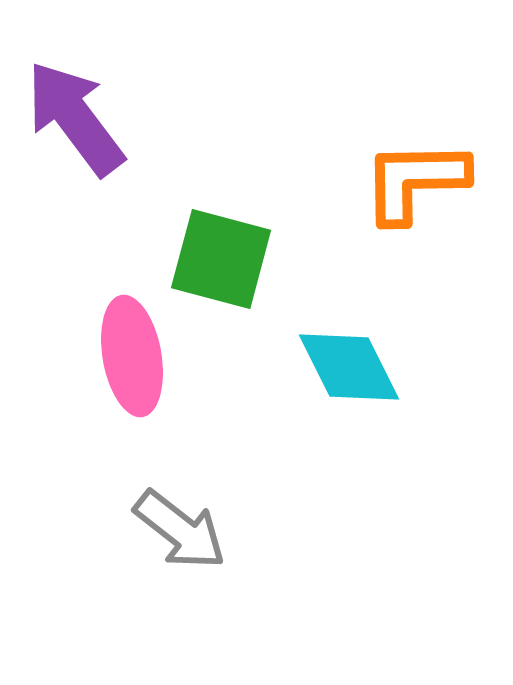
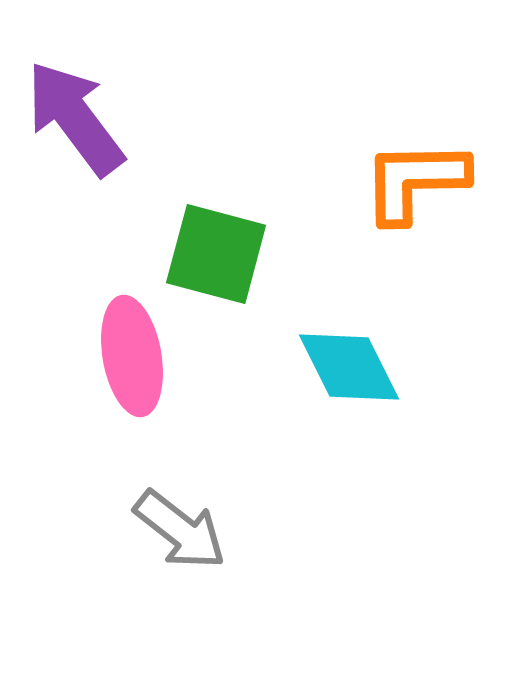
green square: moved 5 px left, 5 px up
